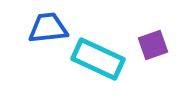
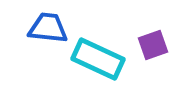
blue trapezoid: rotated 12 degrees clockwise
